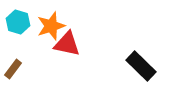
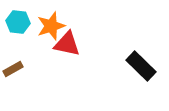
cyan hexagon: rotated 10 degrees counterclockwise
brown rectangle: rotated 24 degrees clockwise
